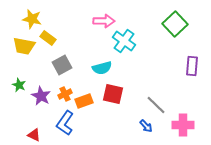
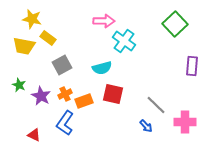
pink cross: moved 2 px right, 3 px up
